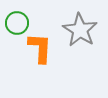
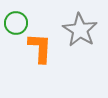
green circle: moved 1 px left
